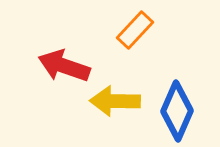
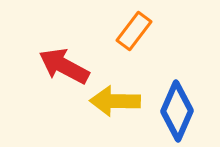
orange rectangle: moved 1 px left, 1 px down; rotated 6 degrees counterclockwise
red arrow: rotated 9 degrees clockwise
